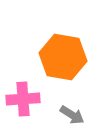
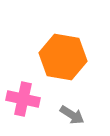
pink cross: rotated 16 degrees clockwise
